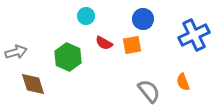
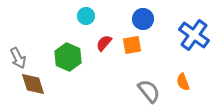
blue cross: rotated 28 degrees counterclockwise
red semicircle: rotated 102 degrees clockwise
gray arrow: moved 2 px right, 6 px down; rotated 80 degrees clockwise
